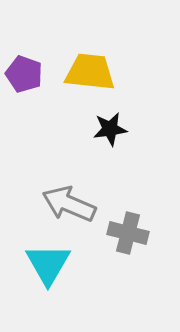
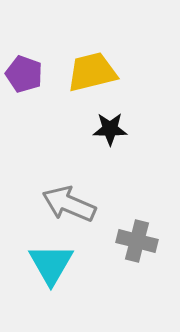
yellow trapezoid: moved 2 px right; rotated 20 degrees counterclockwise
black star: rotated 8 degrees clockwise
gray cross: moved 9 px right, 8 px down
cyan triangle: moved 3 px right
